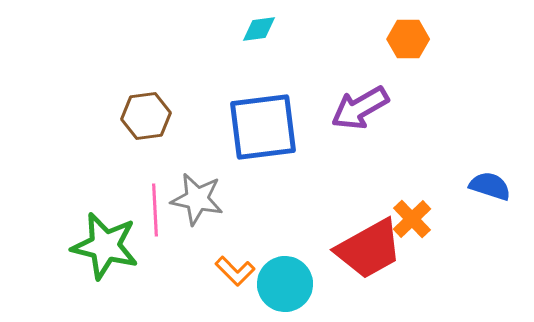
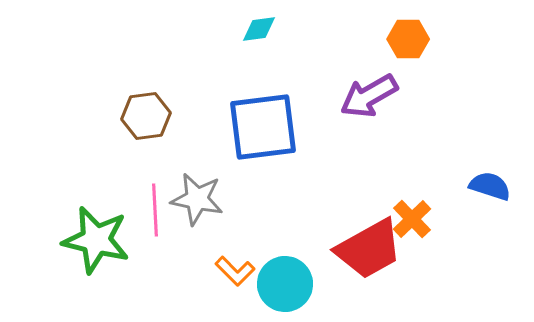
purple arrow: moved 9 px right, 12 px up
green star: moved 9 px left, 6 px up
